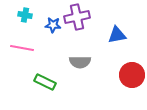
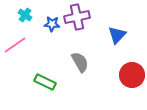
cyan cross: rotated 24 degrees clockwise
blue star: moved 1 px left, 1 px up
blue triangle: rotated 36 degrees counterclockwise
pink line: moved 7 px left, 3 px up; rotated 45 degrees counterclockwise
gray semicircle: rotated 120 degrees counterclockwise
